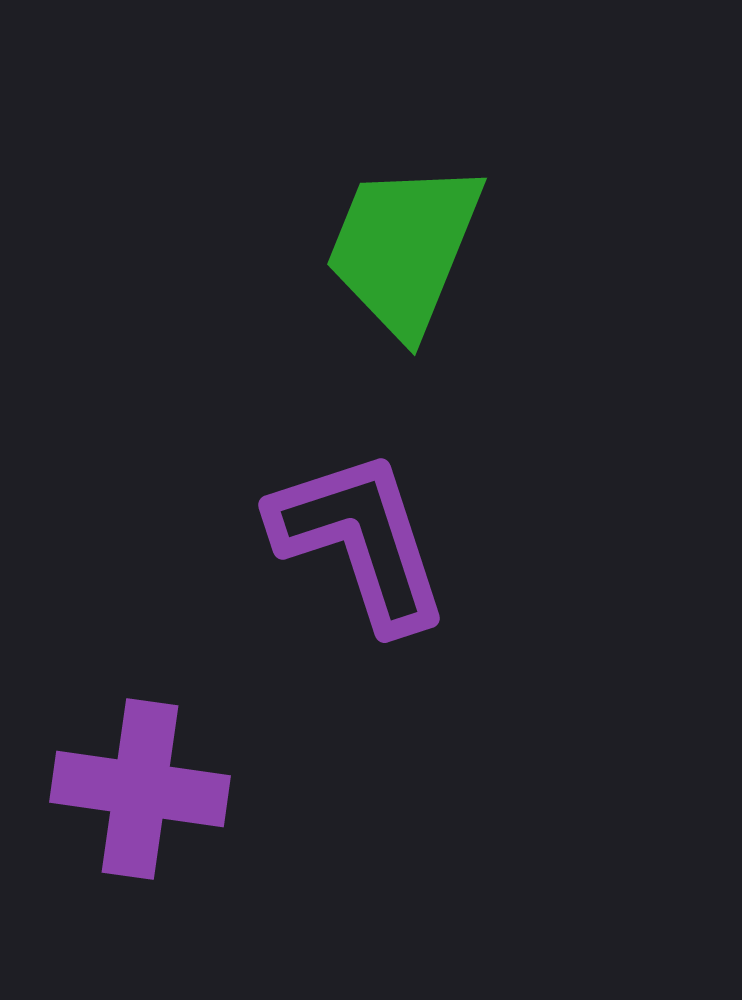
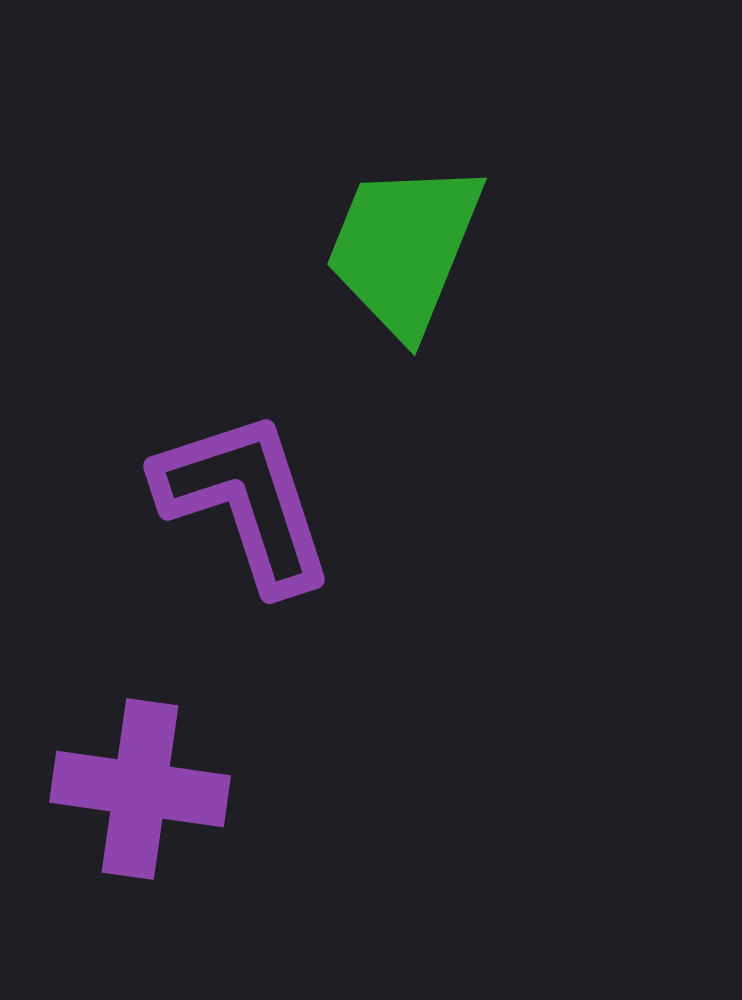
purple L-shape: moved 115 px left, 39 px up
